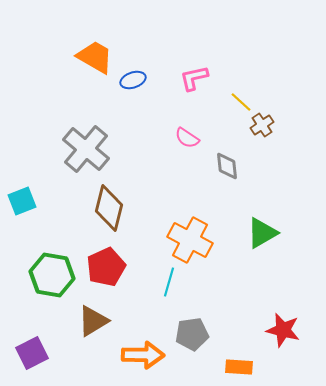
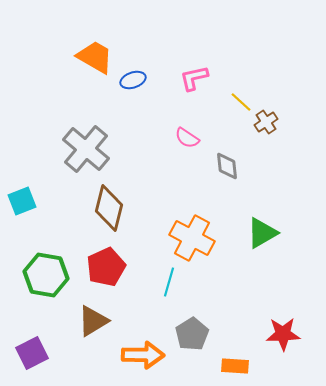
brown cross: moved 4 px right, 3 px up
orange cross: moved 2 px right, 2 px up
green hexagon: moved 6 px left
red star: moved 4 px down; rotated 16 degrees counterclockwise
gray pentagon: rotated 24 degrees counterclockwise
orange rectangle: moved 4 px left, 1 px up
